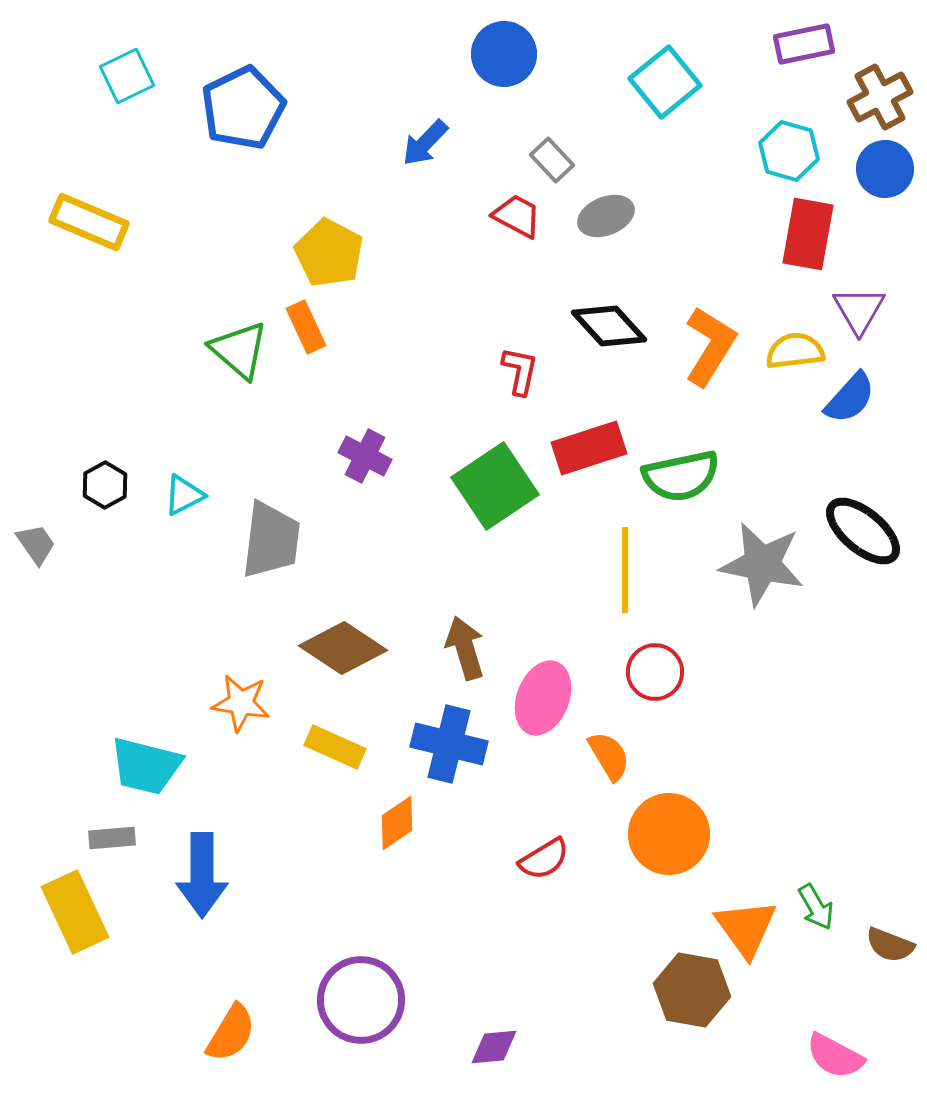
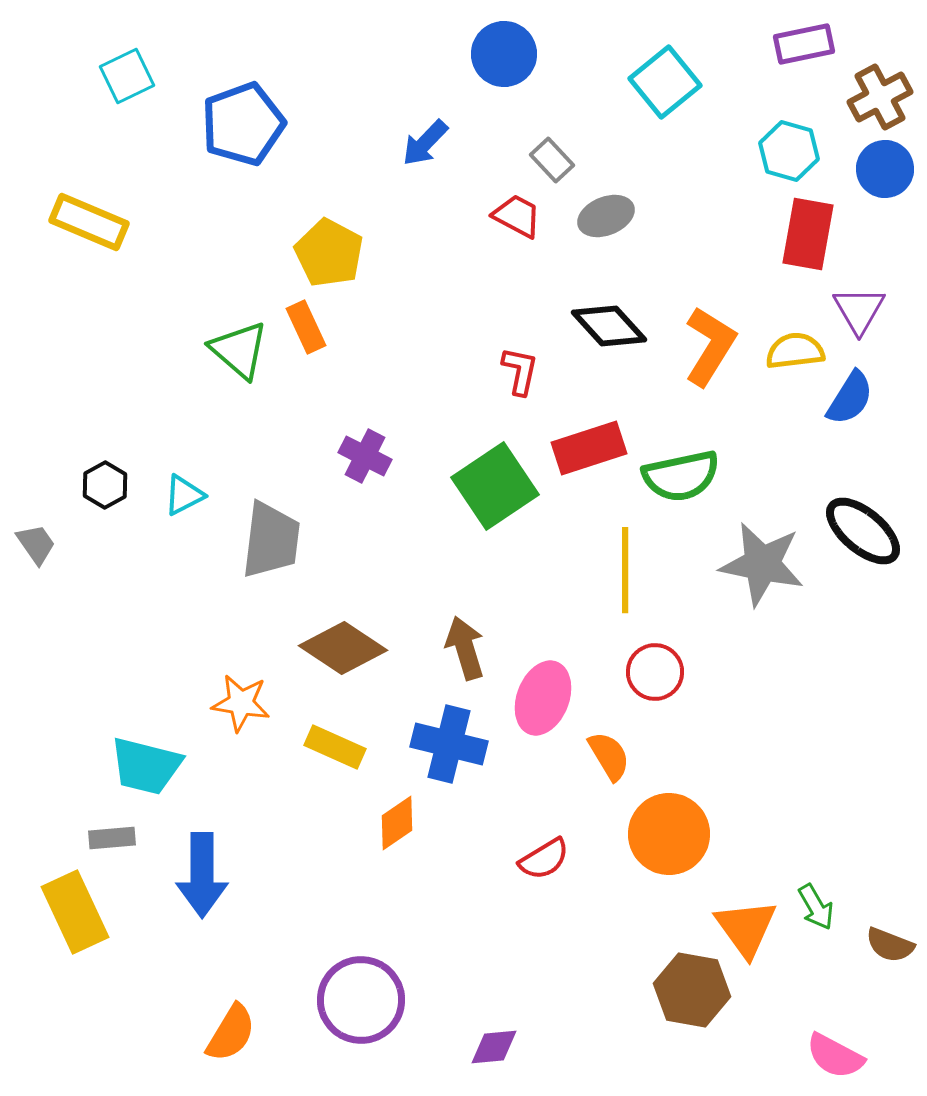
blue pentagon at (243, 108): moved 16 px down; rotated 6 degrees clockwise
blue semicircle at (850, 398): rotated 10 degrees counterclockwise
